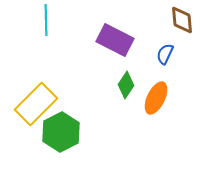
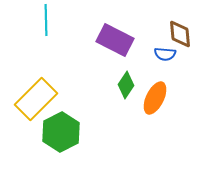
brown diamond: moved 2 px left, 14 px down
blue semicircle: rotated 110 degrees counterclockwise
orange ellipse: moved 1 px left
yellow rectangle: moved 5 px up
